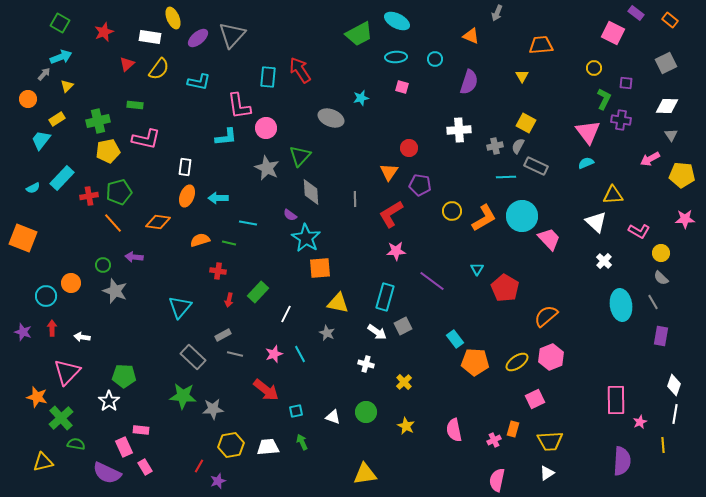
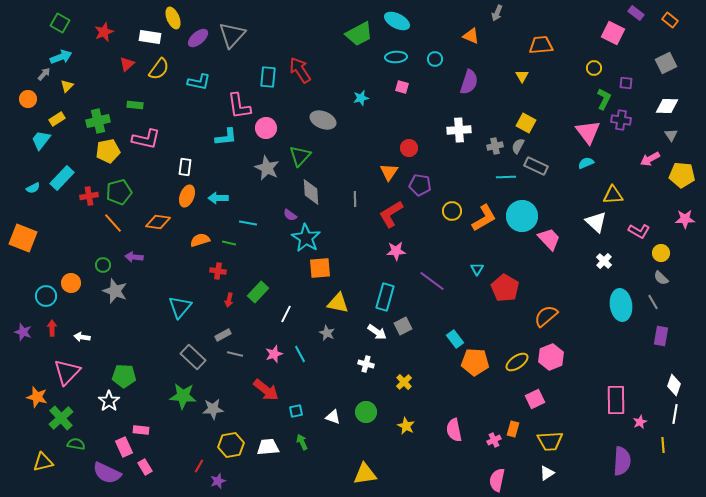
gray ellipse at (331, 118): moved 8 px left, 2 px down
